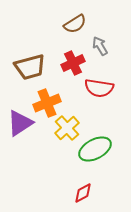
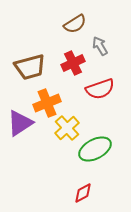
red semicircle: moved 1 px right, 1 px down; rotated 28 degrees counterclockwise
